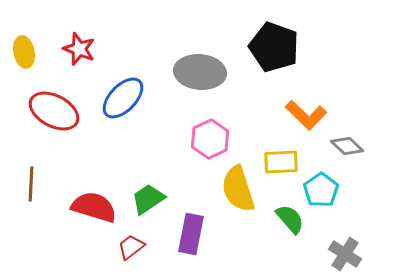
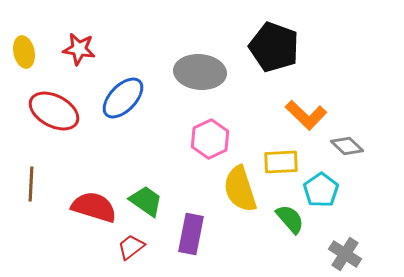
red star: rotated 12 degrees counterclockwise
yellow semicircle: moved 2 px right
green trapezoid: moved 2 px left, 2 px down; rotated 69 degrees clockwise
